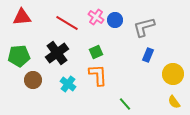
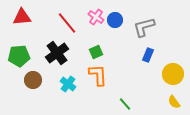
red line: rotated 20 degrees clockwise
